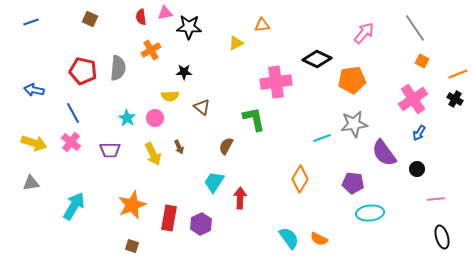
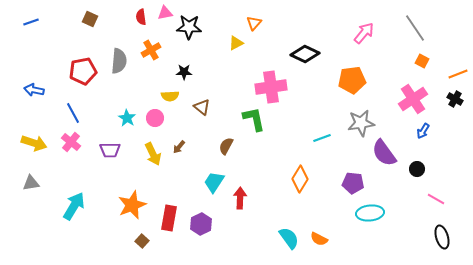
orange triangle at (262, 25): moved 8 px left, 2 px up; rotated 42 degrees counterclockwise
black diamond at (317, 59): moved 12 px left, 5 px up
gray semicircle at (118, 68): moved 1 px right, 7 px up
red pentagon at (83, 71): rotated 24 degrees counterclockwise
pink cross at (276, 82): moved 5 px left, 5 px down
gray star at (354, 124): moved 7 px right, 1 px up
blue arrow at (419, 133): moved 4 px right, 2 px up
brown arrow at (179, 147): rotated 64 degrees clockwise
pink line at (436, 199): rotated 36 degrees clockwise
brown square at (132, 246): moved 10 px right, 5 px up; rotated 24 degrees clockwise
